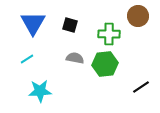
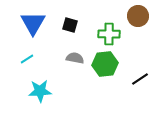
black line: moved 1 px left, 8 px up
